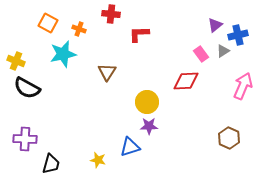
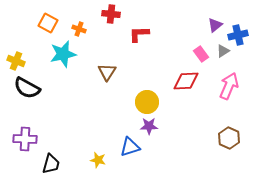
pink arrow: moved 14 px left
